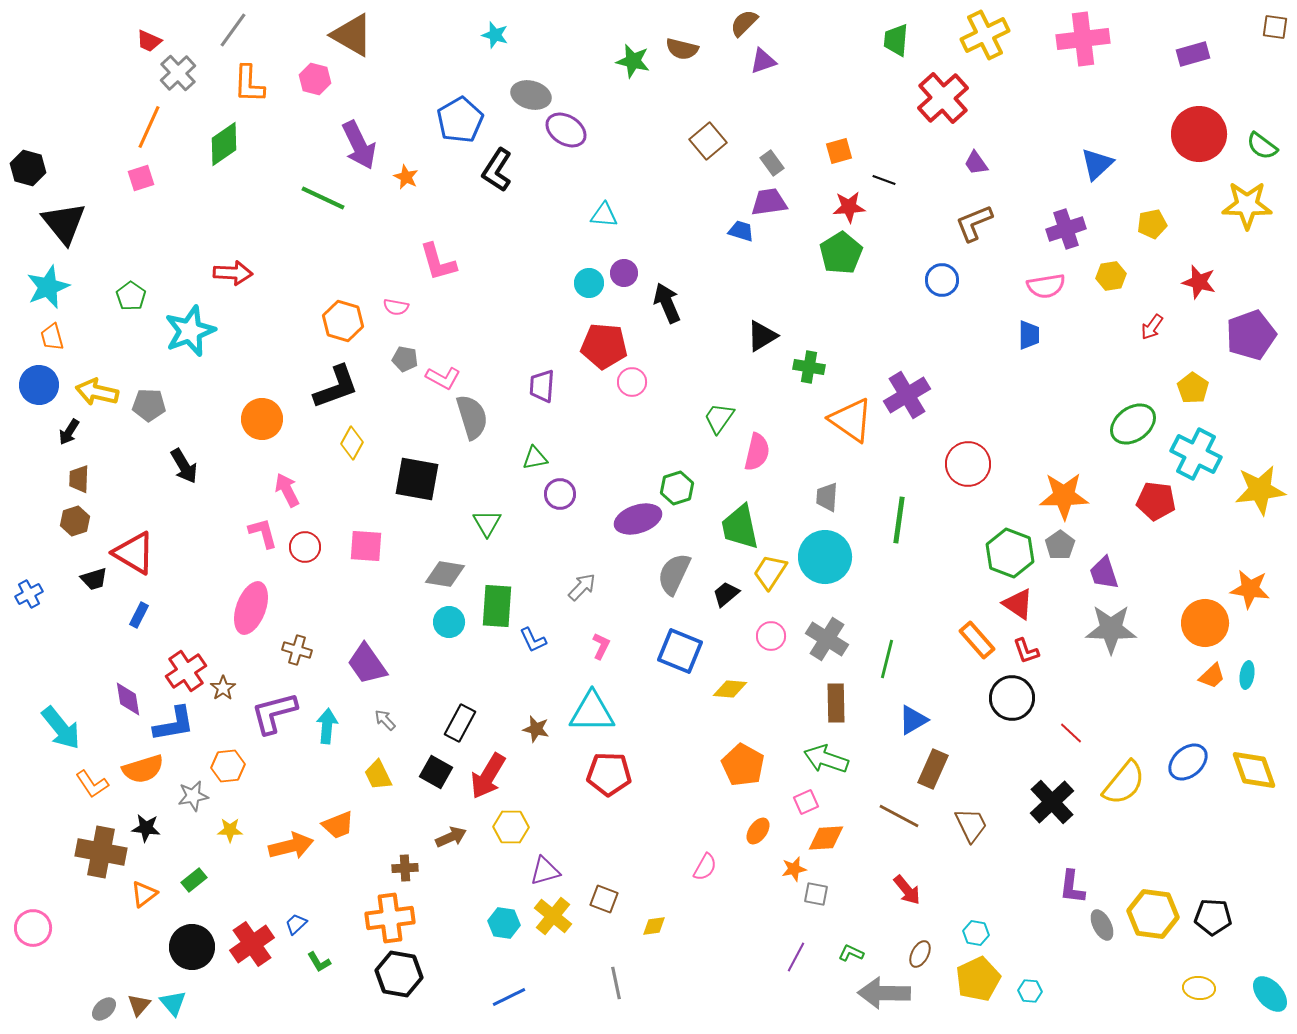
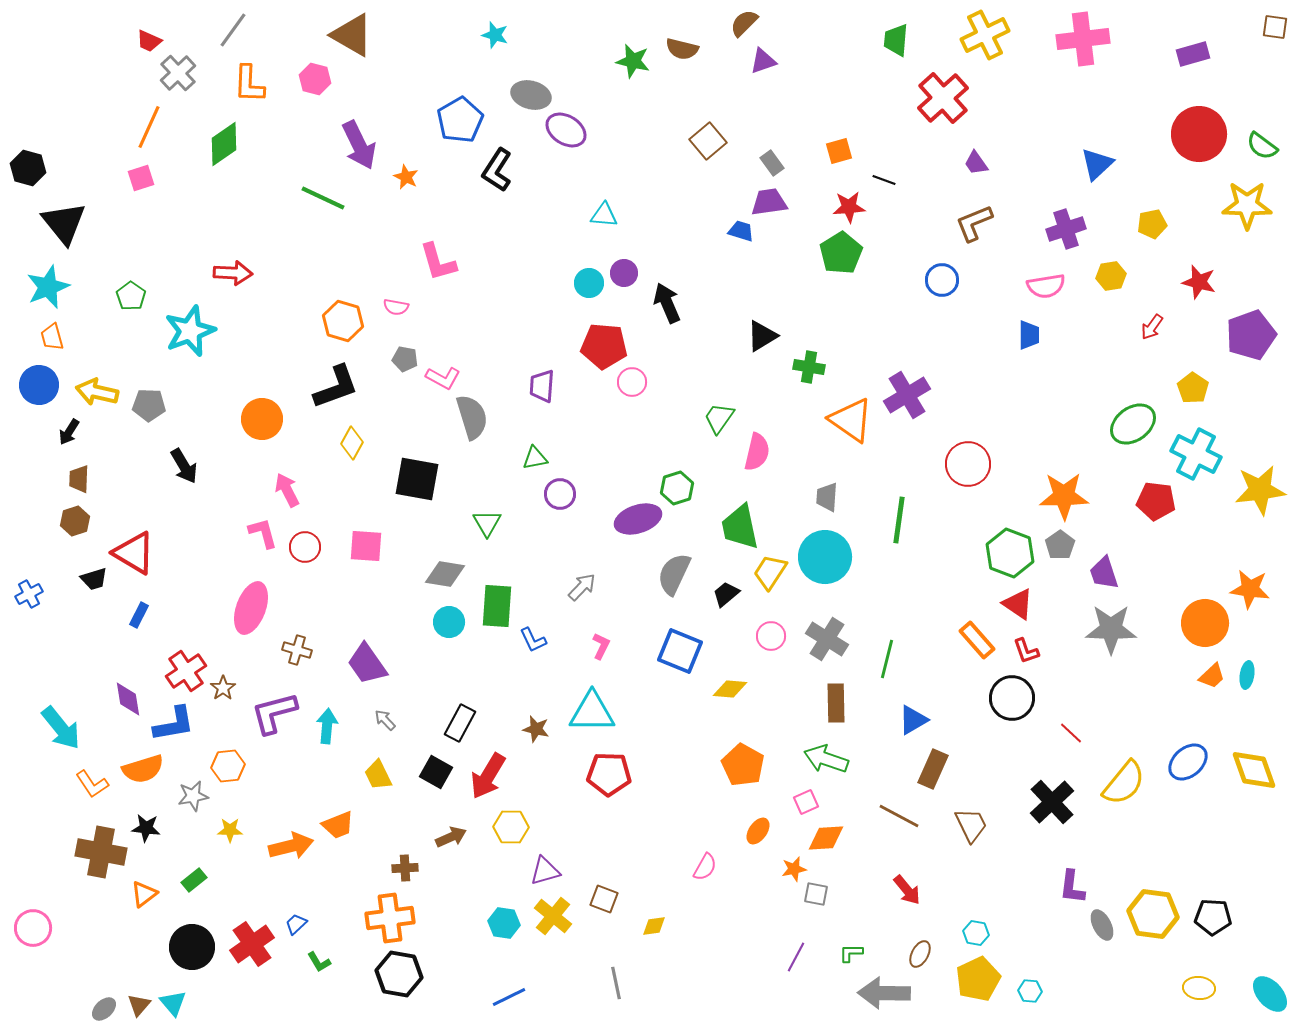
green L-shape at (851, 953): rotated 25 degrees counterclockwise
